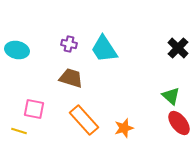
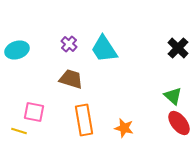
purple cross: rotated 28 degrees clockwise
cyan ellipse: rotated 30 degrees counterclockwise
brown trapezoid: moved 1 px down
green triangle: moved 2 px right
pink square: moved 3 px down
orange rectangle: rotated 32 degrees clockwise
orange star: rotated 30 degrees clockwise
